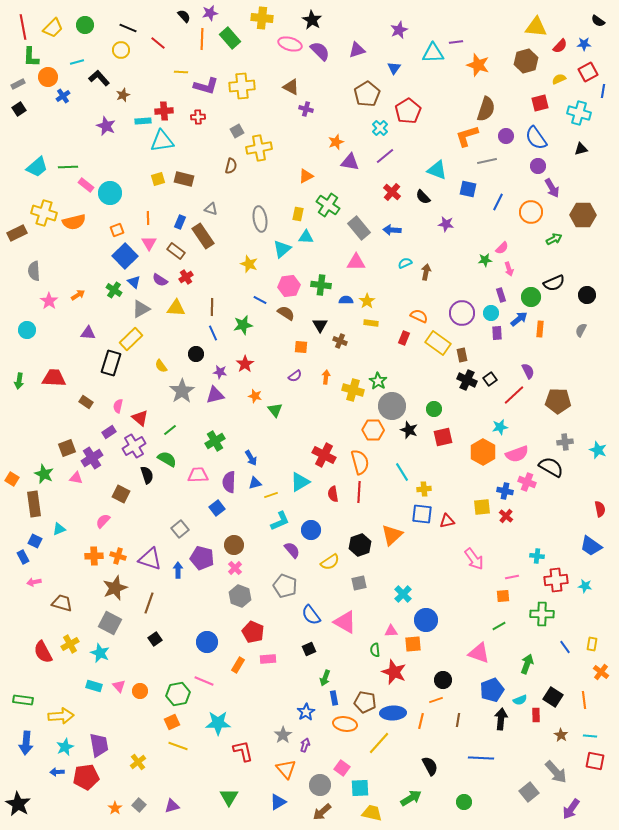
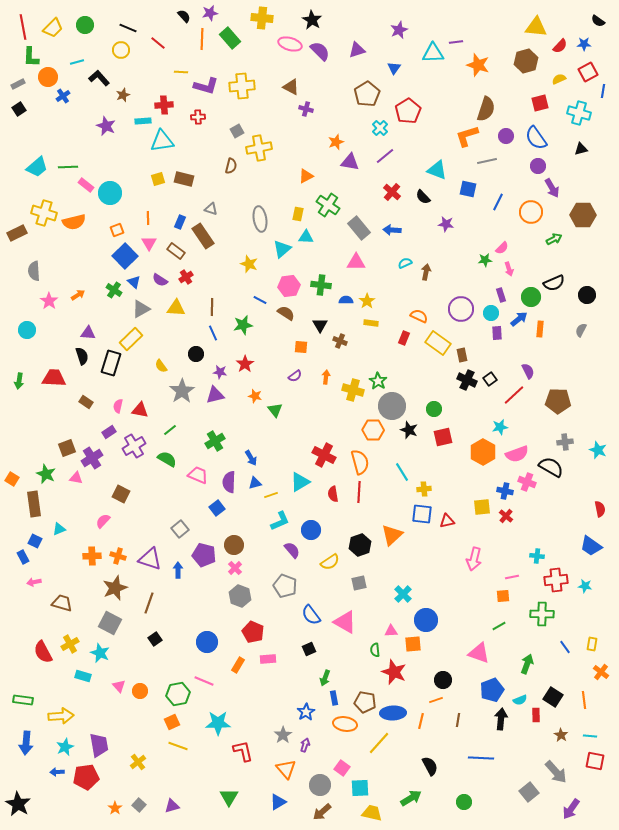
red cross at (164, 111): moved 6 px up
purple circle at (462, 313): moved 1 px left, 4 px up
red triangle at (140, 418): moved 8 px up; rotated 30 degrees counterclockwise
green star at (44, 474): moved 2 px right
black semicircle at (147, 475): moved 65 px left, 119 px up
pink trapezoid at (198, 475): rotated 25 degrees clockwise
orange cross at (94, 556): moved 2 px left
purple pentagon at (202, 558): moved 2 px right, 3 px up
pink arrow at (474, 559): rotated 50 degrees clockwise
cyan rectangle at (94, 686): moved 11 px left, 10 px up
